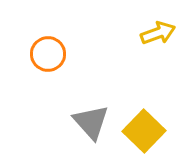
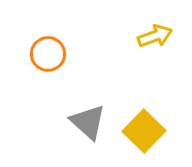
yellow arrow: moved 3 px left, 3 px down
gray triangle: moved 3 px left; rotated 6 degrees counterclockwise
